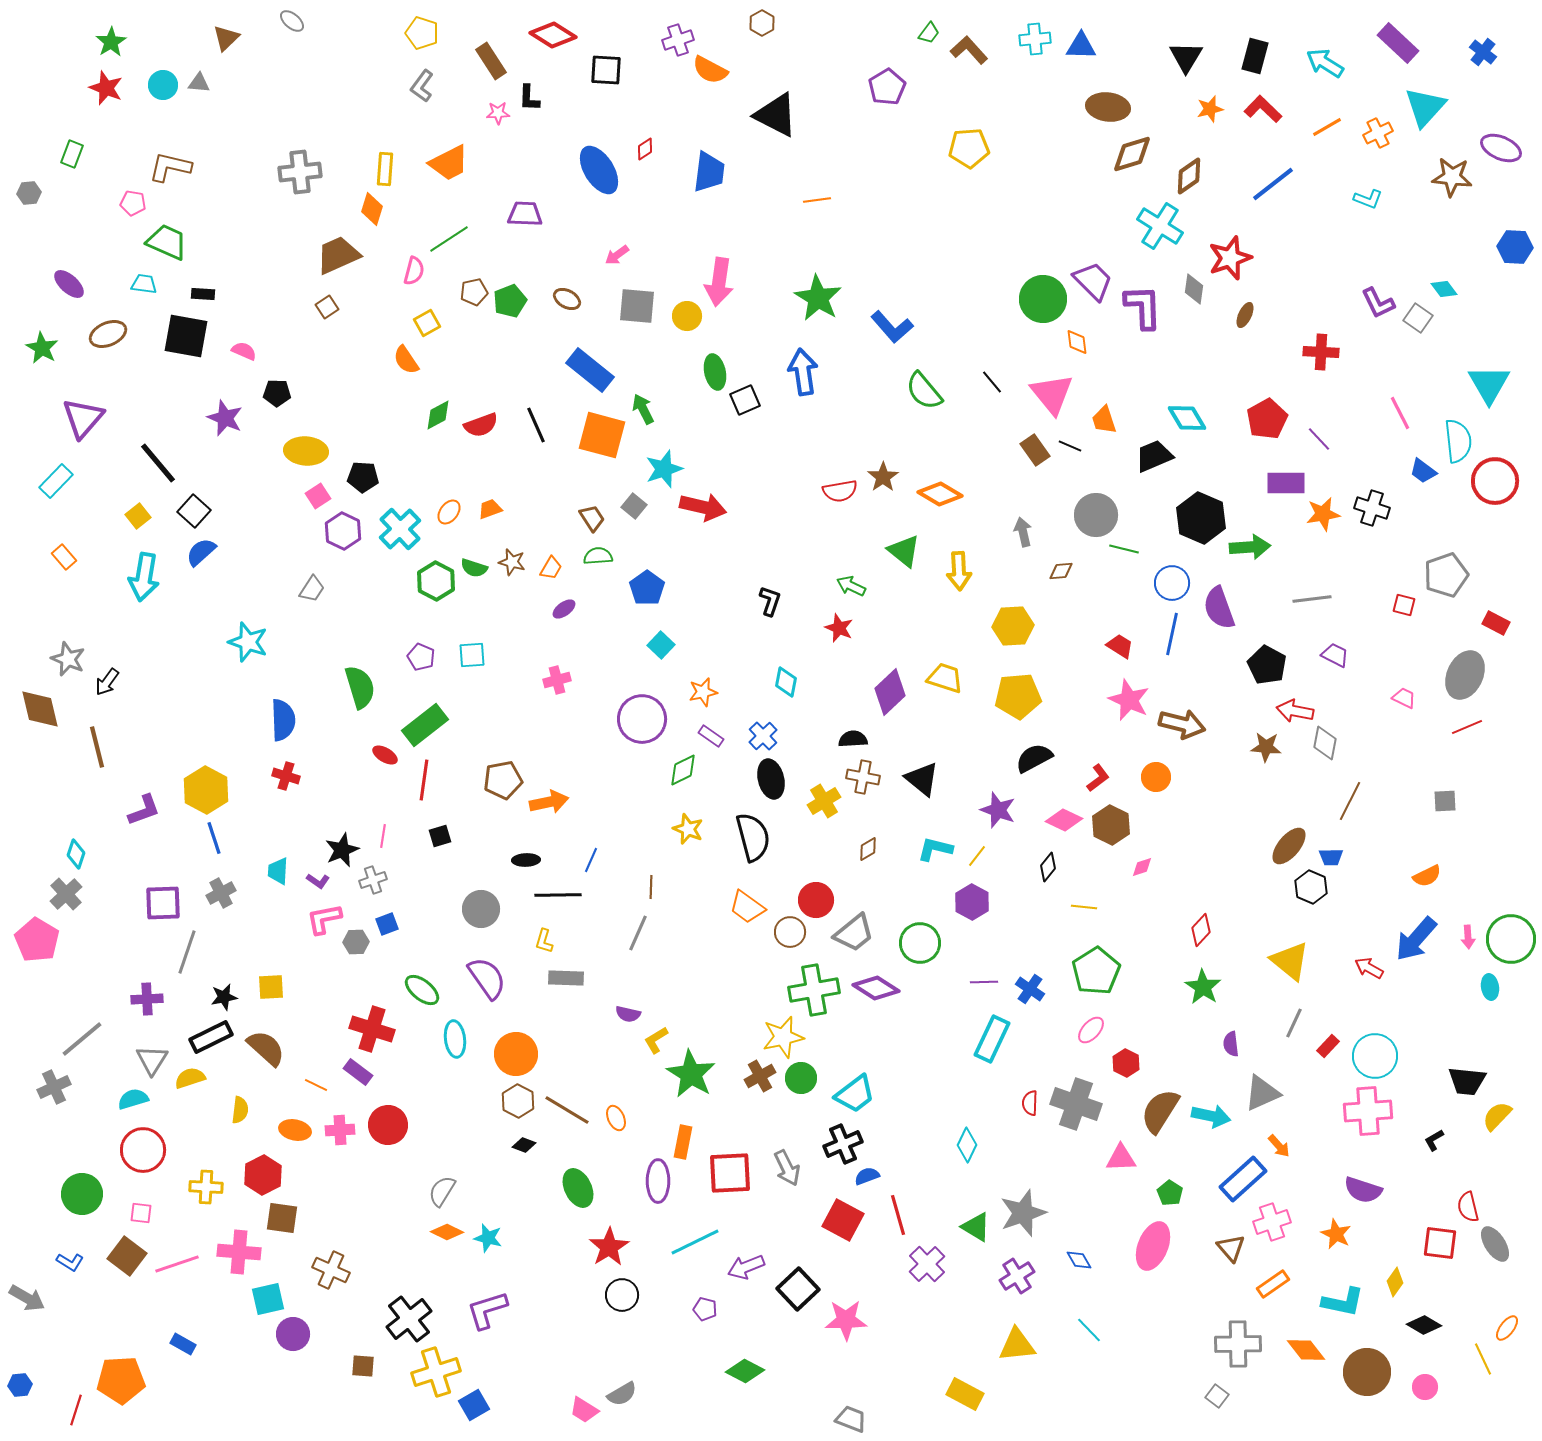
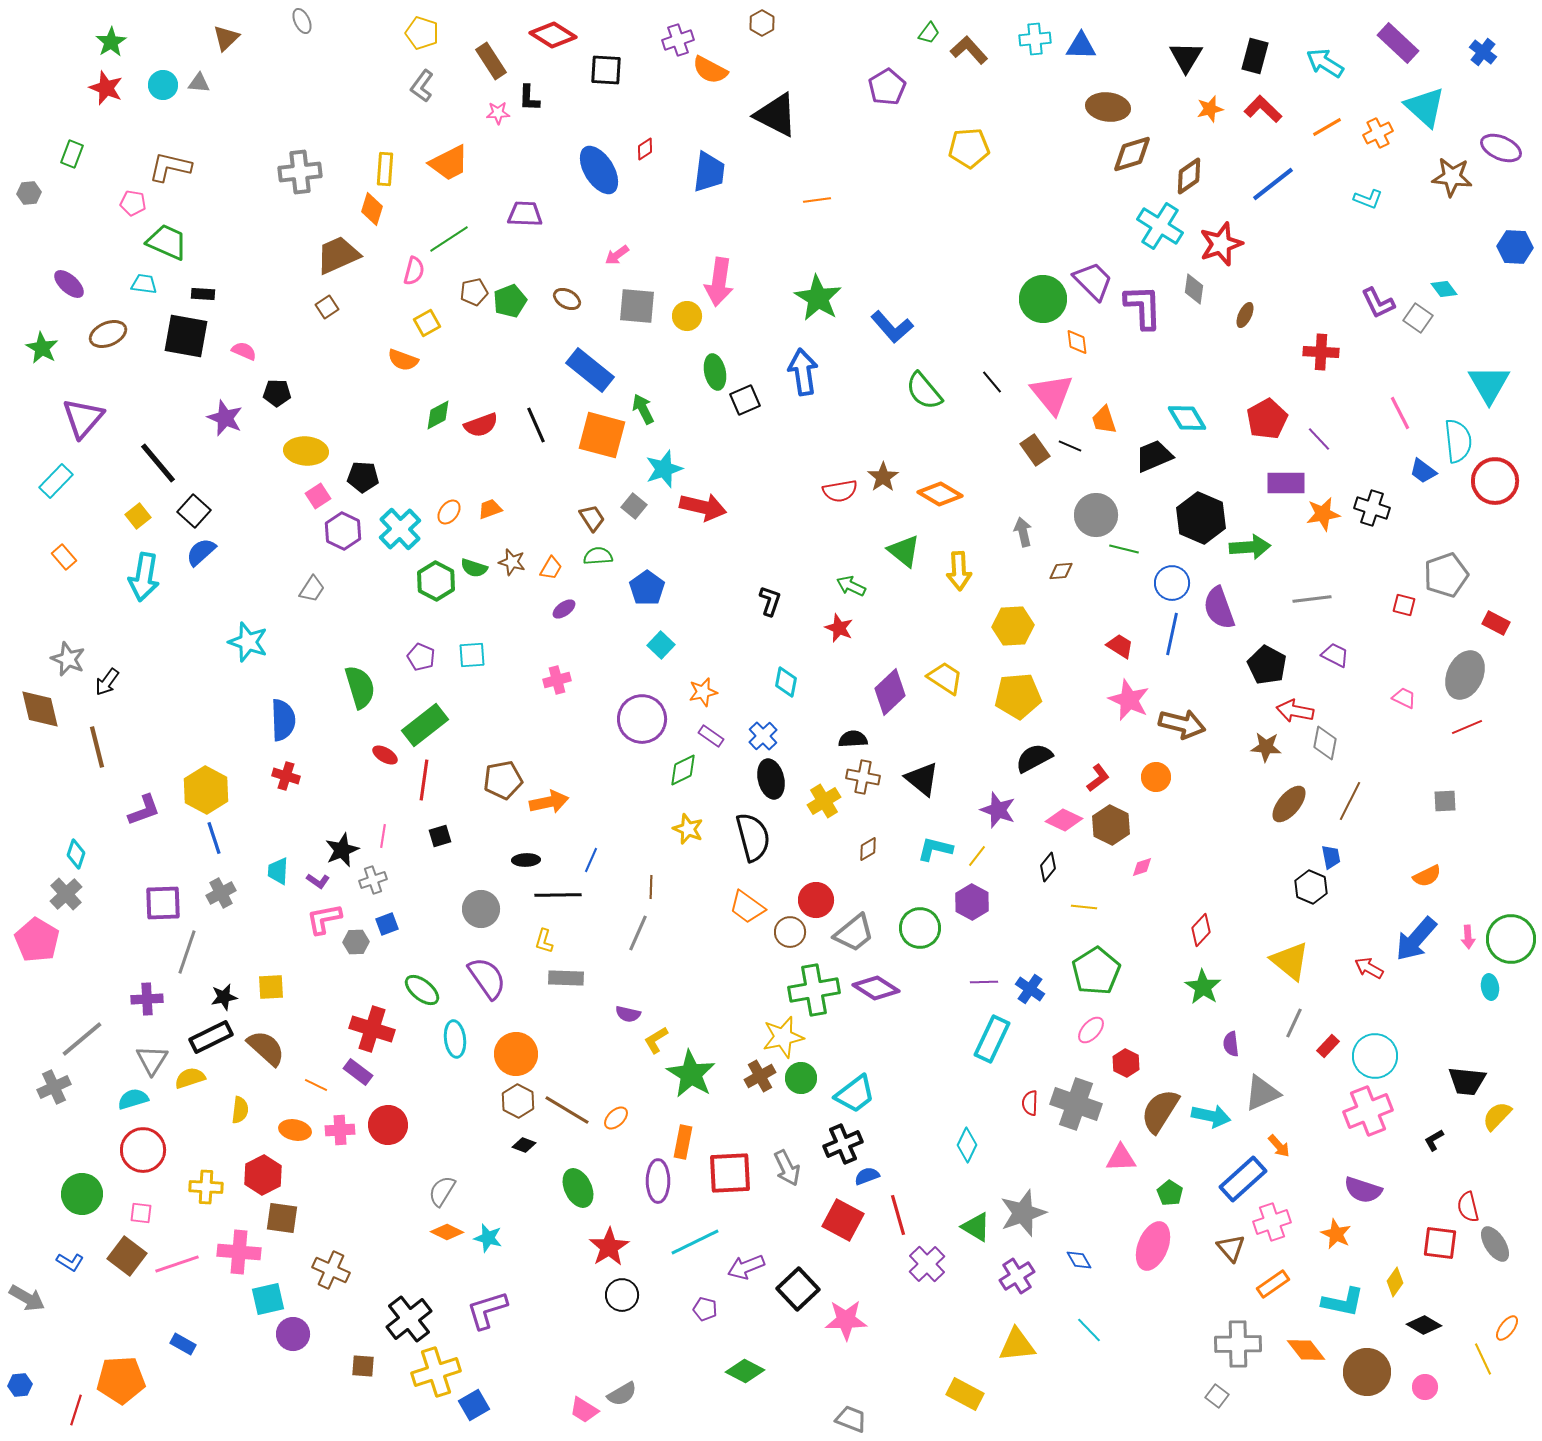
gray ellipse at (292, 21): moved 10 px right; rotated 25 degrees clockwise
cyan triangle at (1425, 107): rotated 30 degrees counterclockwise
red star at (1230, 258): moved 9 px left, 14 px up
orange semicircle at (406, 360): moved 3 px left; rotated 36 degrees counterclockwise
yellow trapezoid at (945, 678): rotated 15 degrees clockwise
brown ellipse at (1289, 846): moved 42 px up
blue trapezoid at (1331, 857): rotated 100 degrees counterclockwise
green circle at (920, 943): moved 15 px up
pink cross at (1368, 1111): rotated 18 degrees counterclockwise
orange ellipse at (616, 1118): rotated 70 degrees clockwise
